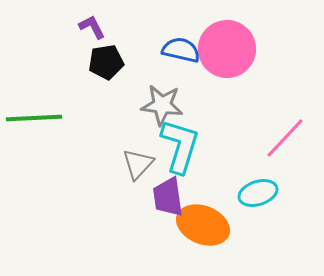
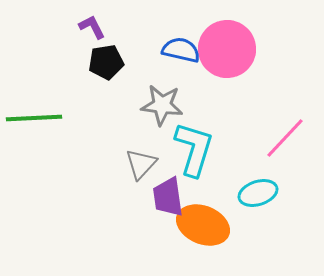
cyan L-shape: moved 14 px right, 3 px down
gray triangle: moved 3 px right
